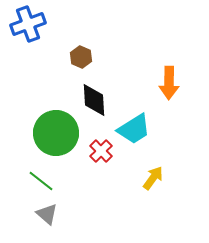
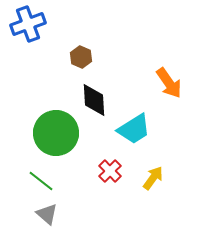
orange arrow: rotated 36 degrees counterclockwise
red cross: moved 9 px right, 20 px down
